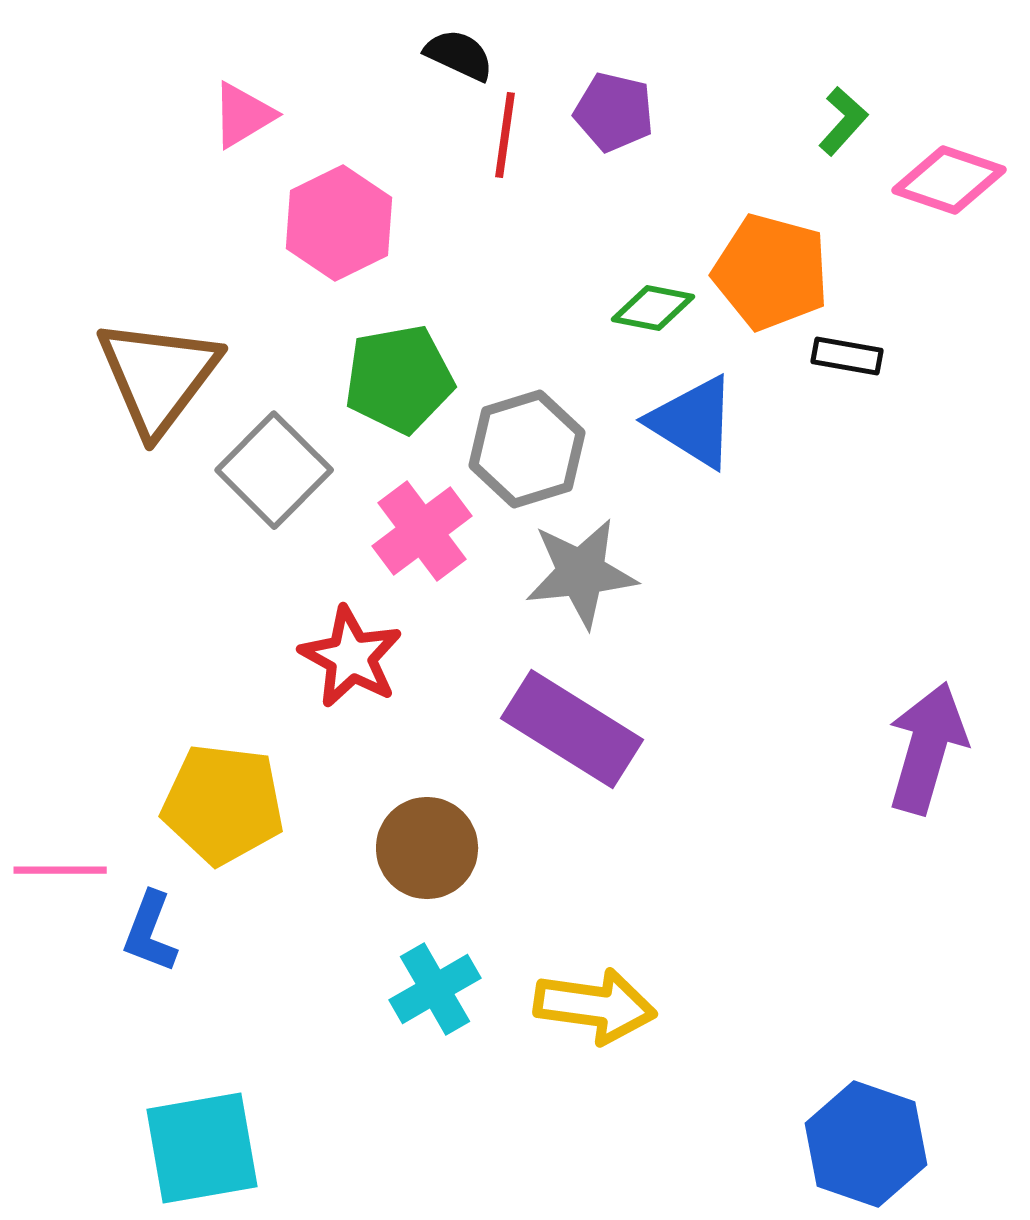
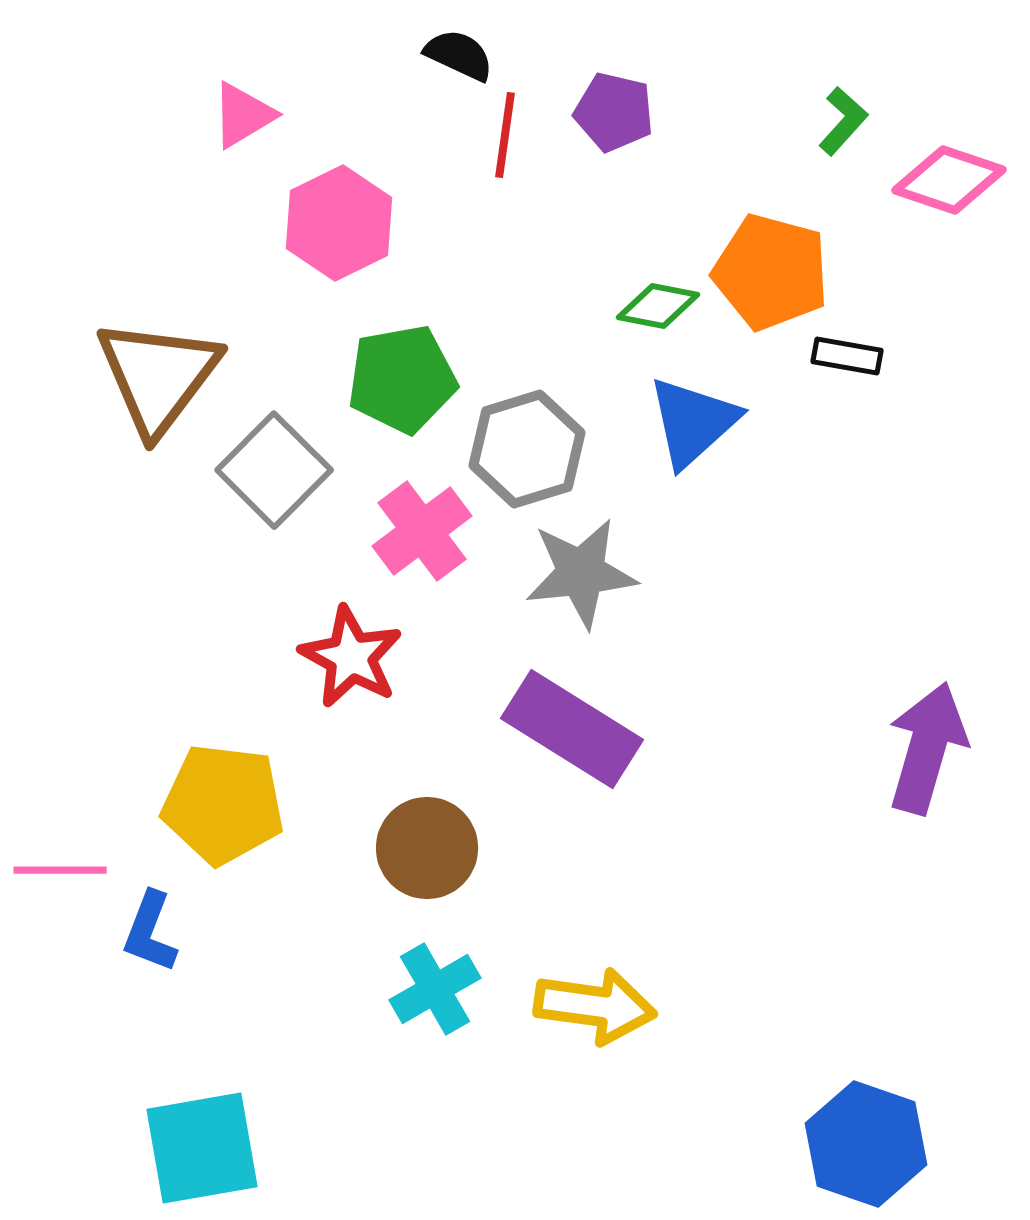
green diamond: moved 5 px right, 2 px up
green pentagon: moved 3 px right
blue triangle: rotated 46 degrees clockwise
